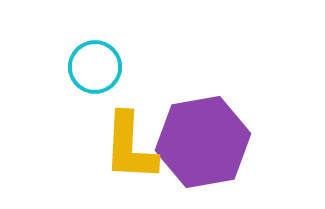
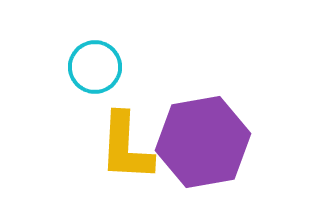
yellow L-shape: moved 4 px left
